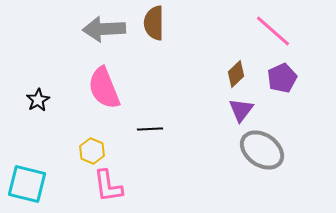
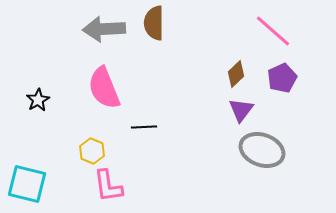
black line: moved 6 px left, 2 px up
gray ellipse: rotated 15 degrees counterclockwise
